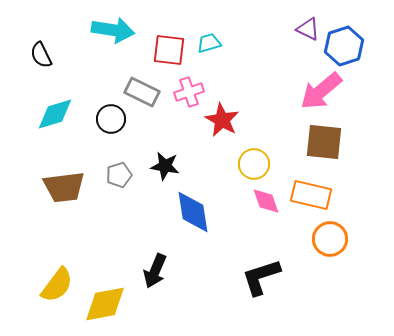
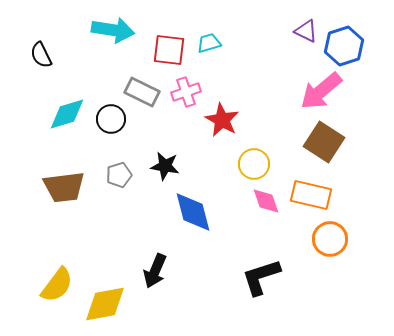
purple triangle: moved 2 px left, 2 px down
pink cross: moved 3 px left
cyan diamond: moved 12 px right
brown square: rotated 27 degrees clockwise
blue diamond: rotated 6 degrees counterclockwise
